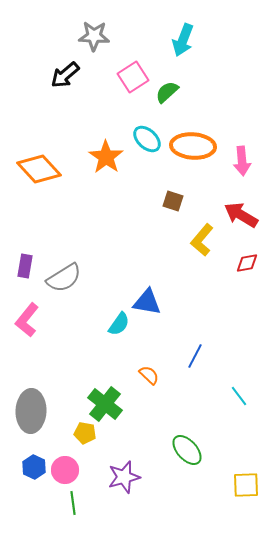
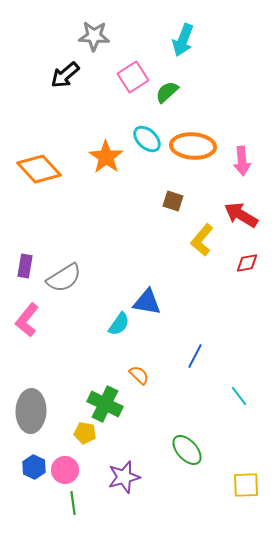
orange semicircle: moved 10 px left
green cross: rotated 12 degrees counterclockwise
